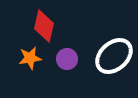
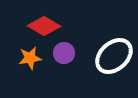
red diamond: rotated 72 degrees counterclockwise
purple circle: moved 3 px left, 6 px up
